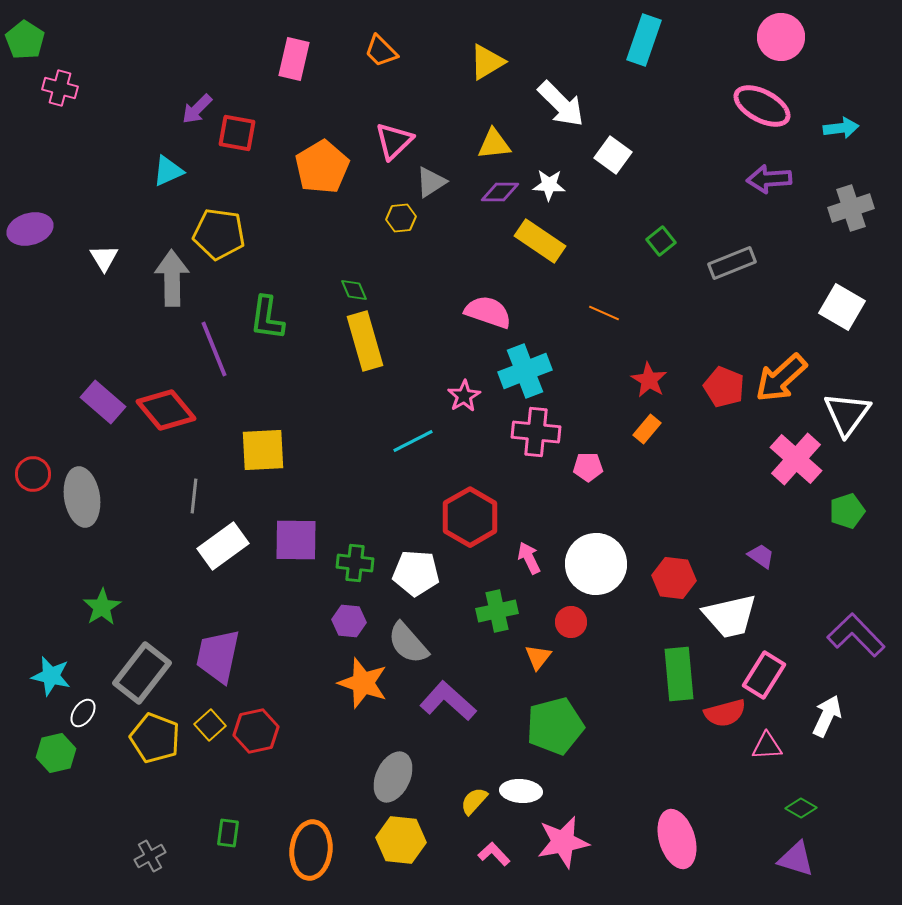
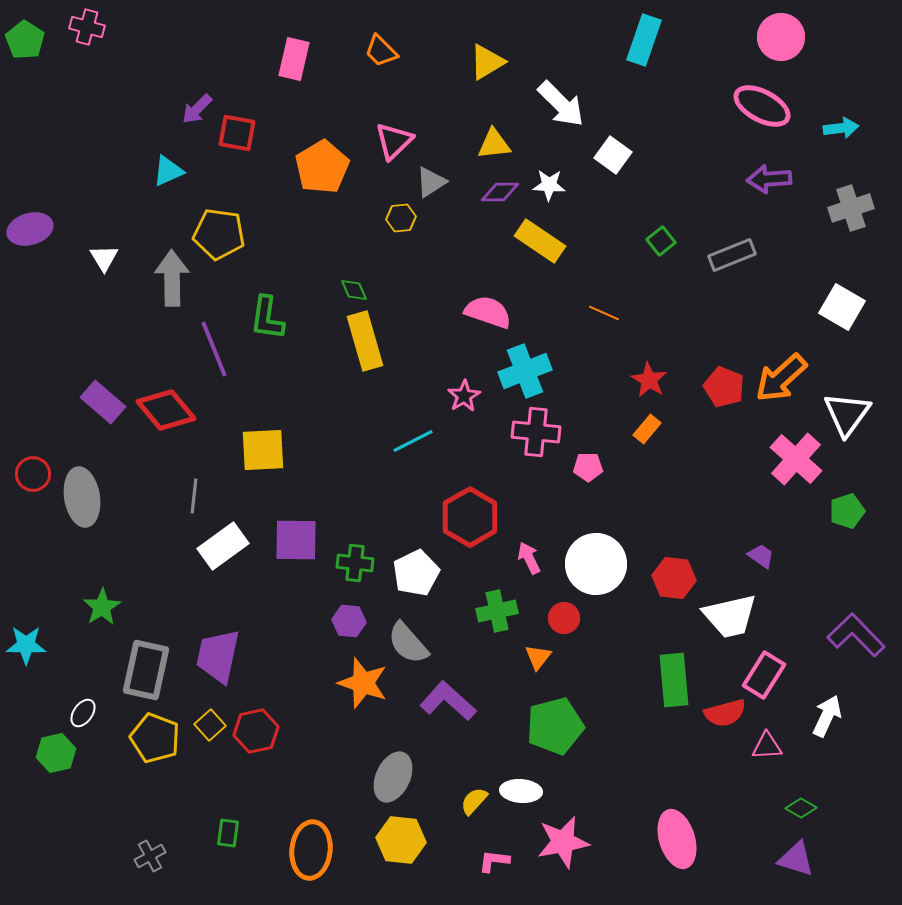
pink cross at (60, 88): moved 27 px right, 61 px up
gray rectangle at (732, 263): moved 8 px up
white pentagon at (416, 573): rotated 30 degrees counterclockwise
red circle at (571, 622): moved 7 px left, 4 px up
gray rectangle at (142, 673): moved 4 px right, 3 px up; rotated 26 degrees counterclockwise
green rectangle at (679, 674): moved 5 px left, 6 px down
cyan star at (51, 676): moved 25 px left, 31 px up; rotated 12 degrees counterclockwise
pink L-shape at (494, 854): moved 7 px down; rotated 40 degrees counterclockwise
